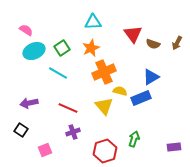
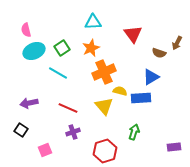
pink semicircle: rotated 136 degrees counterclockwise
brown semicircle: moved 6 px right, 9 px down
blue rectangle: rotated 18 degrees clockwise
green arrow: moved 7 px up
